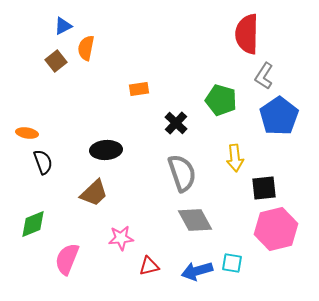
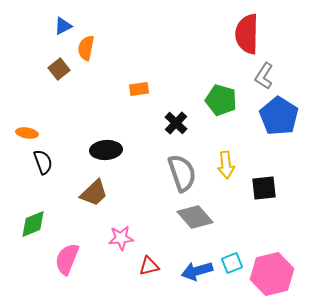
brown square: moved 3 px right, 8 px down
blue pentagon: rotated 6 degrees counterclockwise
yellow arrow: moved 9 px left, 7 px down
gray diamond: moved 3 px up; rotated 12 degrees counterclockwise
pink hexagon: moved 4 px left, 45 px down
cyan square: rotated 30 degrees counterclockwise
